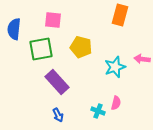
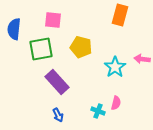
cyan star: rotated 15 degrees counterclockwise
